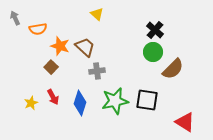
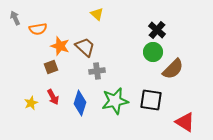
black cross: moved 2 px right
brown square: rotated 24 degrees clockwise
black square: moved 4 px right
